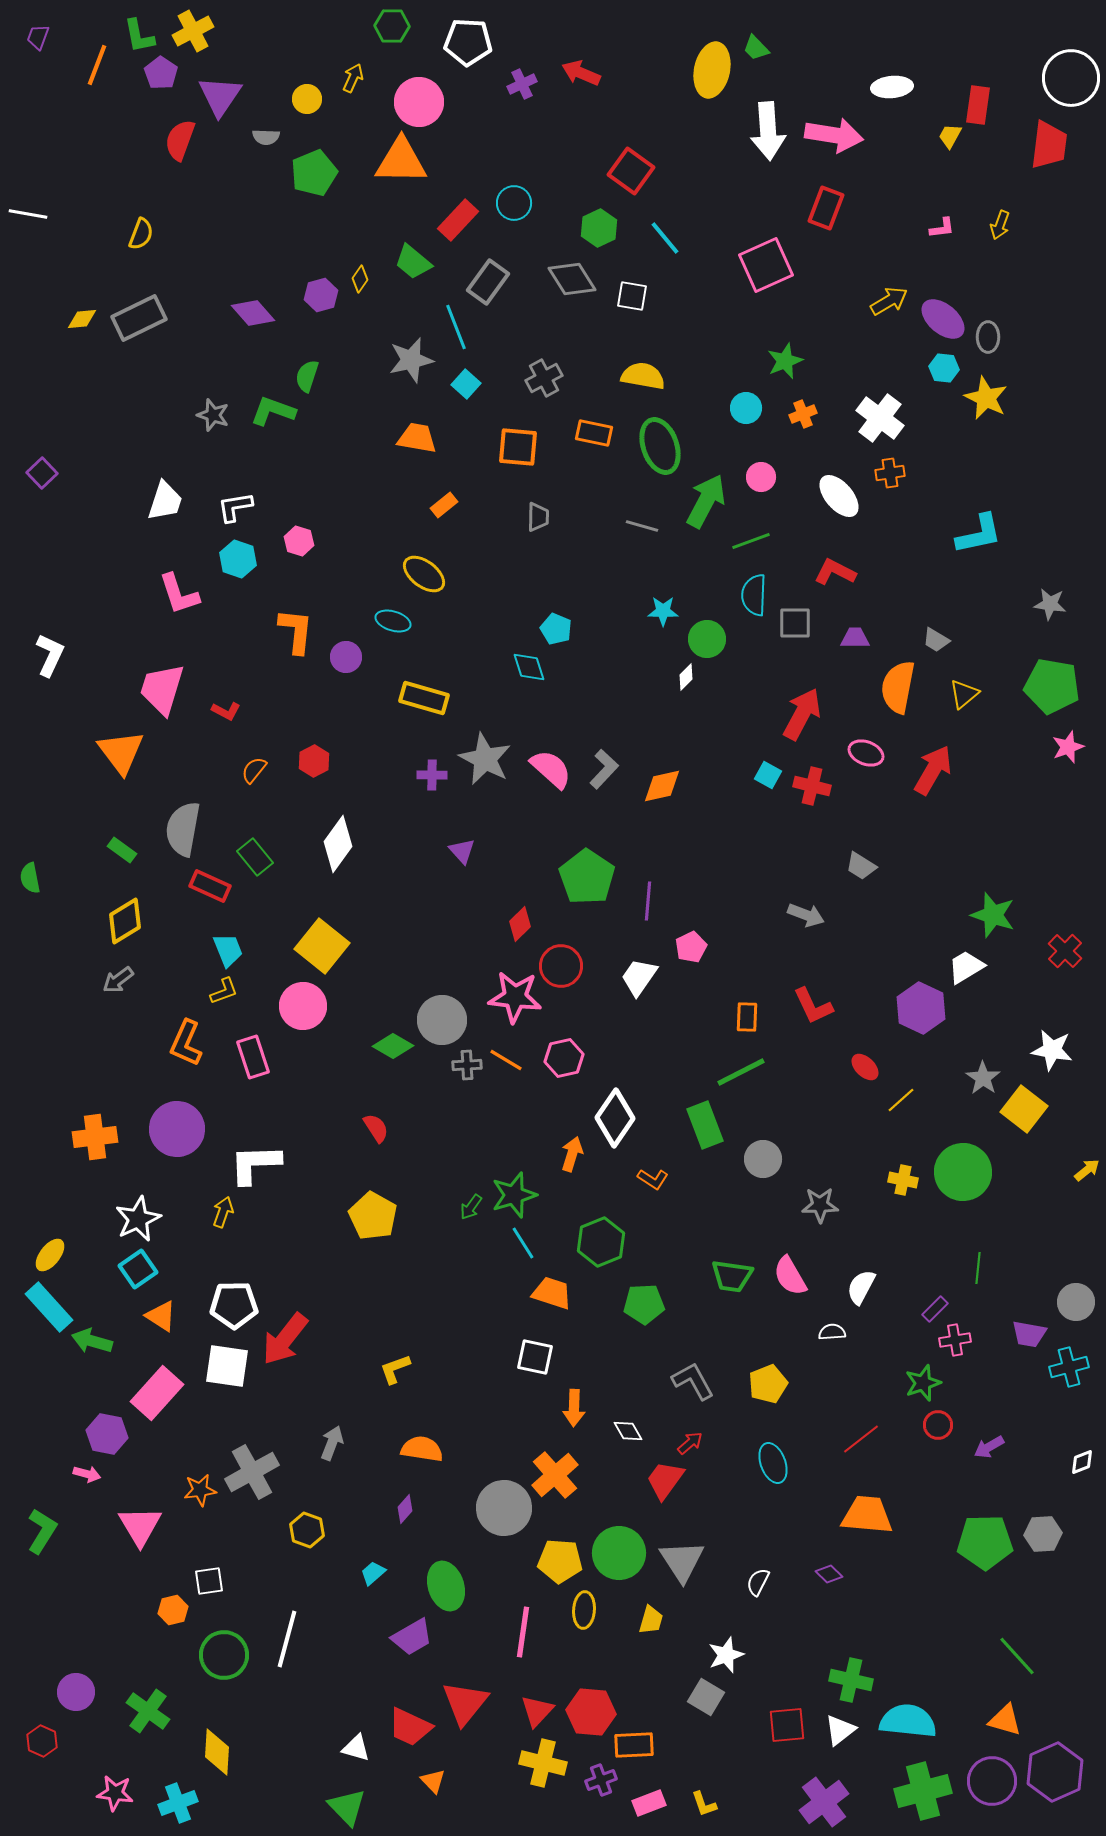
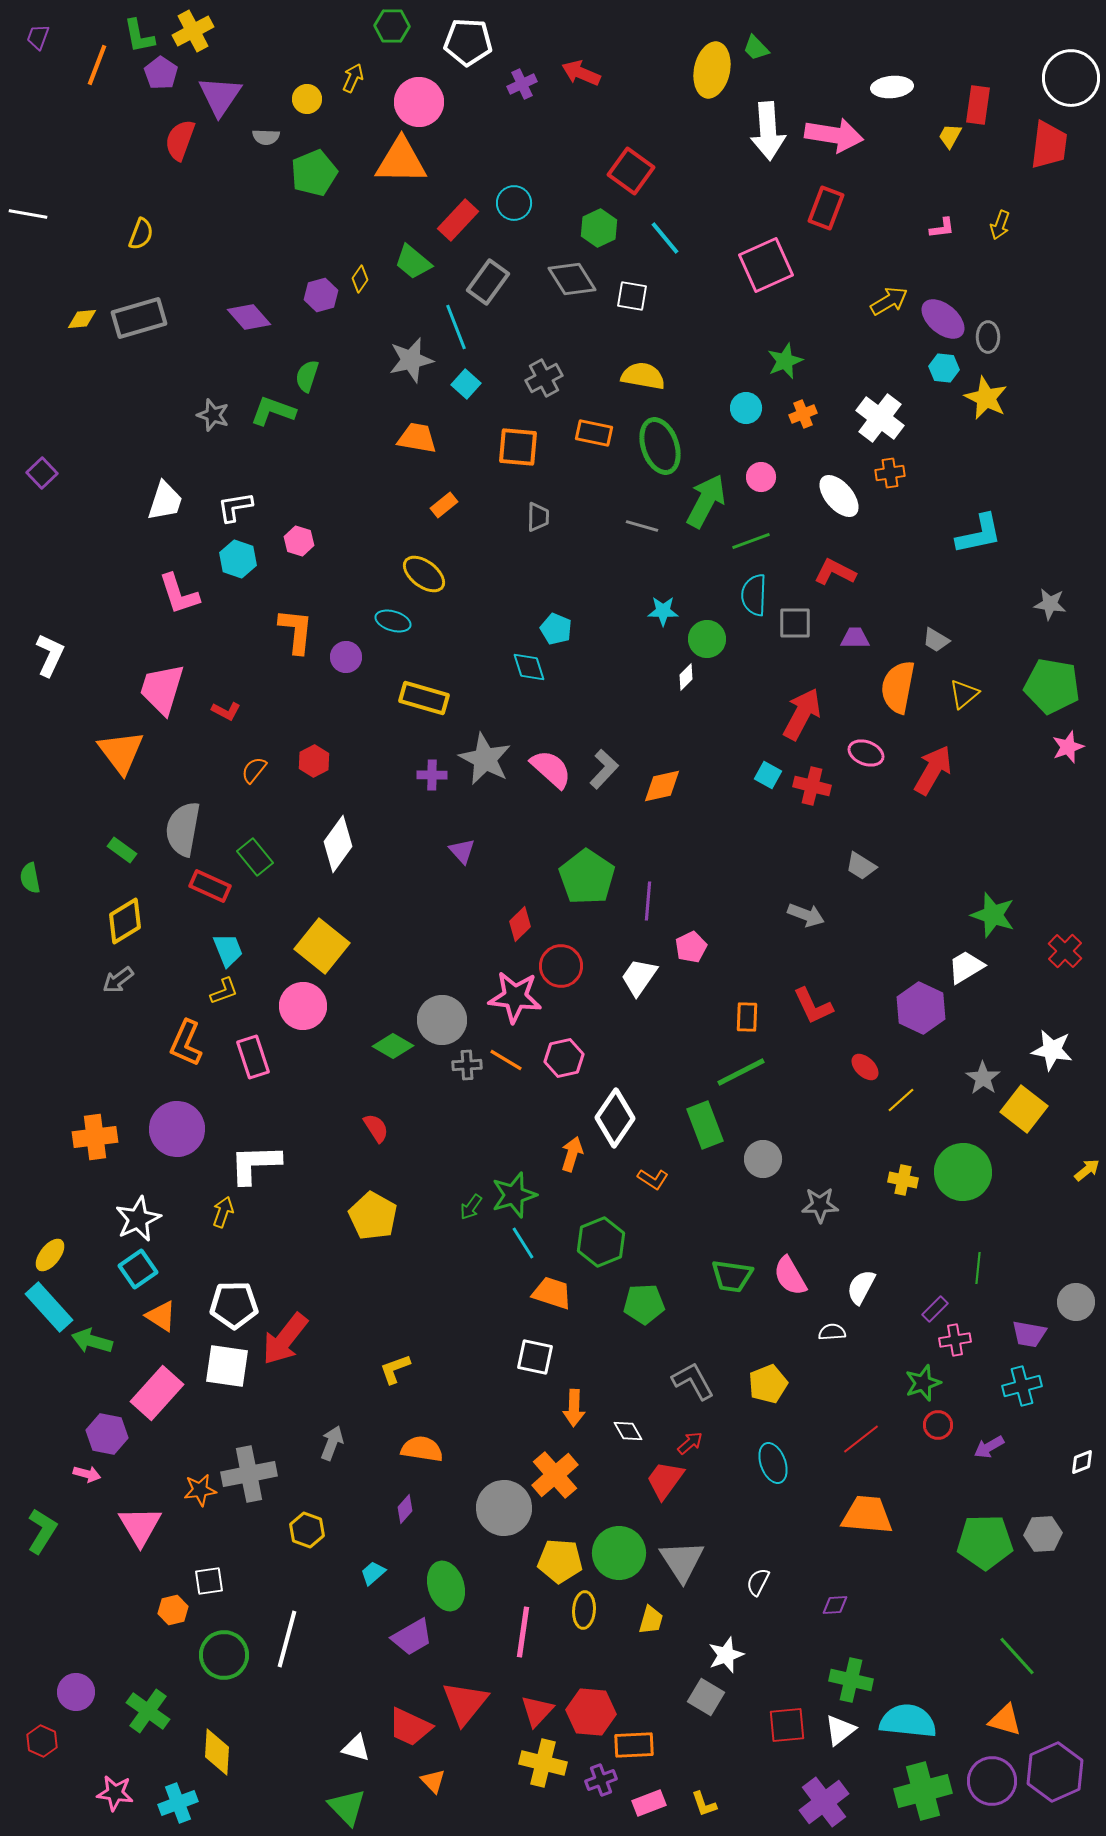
purple diamond at (253, 313): moved 4 px left, 4 px down
gray rectangle at (139, 318): rotated 10 degrees clockwise
cyan cross at (1069, 1367): moved 47 px left, 19 px down
gray cross at (252, 1472): moved 3 px left, 2 px down; rotated 18 degrees clockwise
purple diamond at (829, 1574): moved 6 px right, 31 px down; rotated 48 degrees counterclockwise
